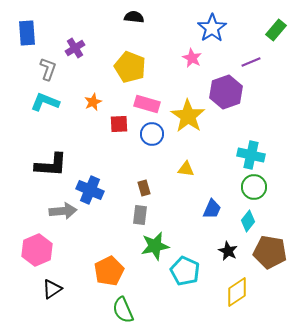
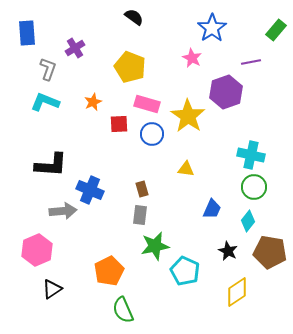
black semicircle: rotated 30 degrees clockwise
purple line: rotated 12 degrees clockwise
brown rectangle: moved 2 px left, 1 px down
